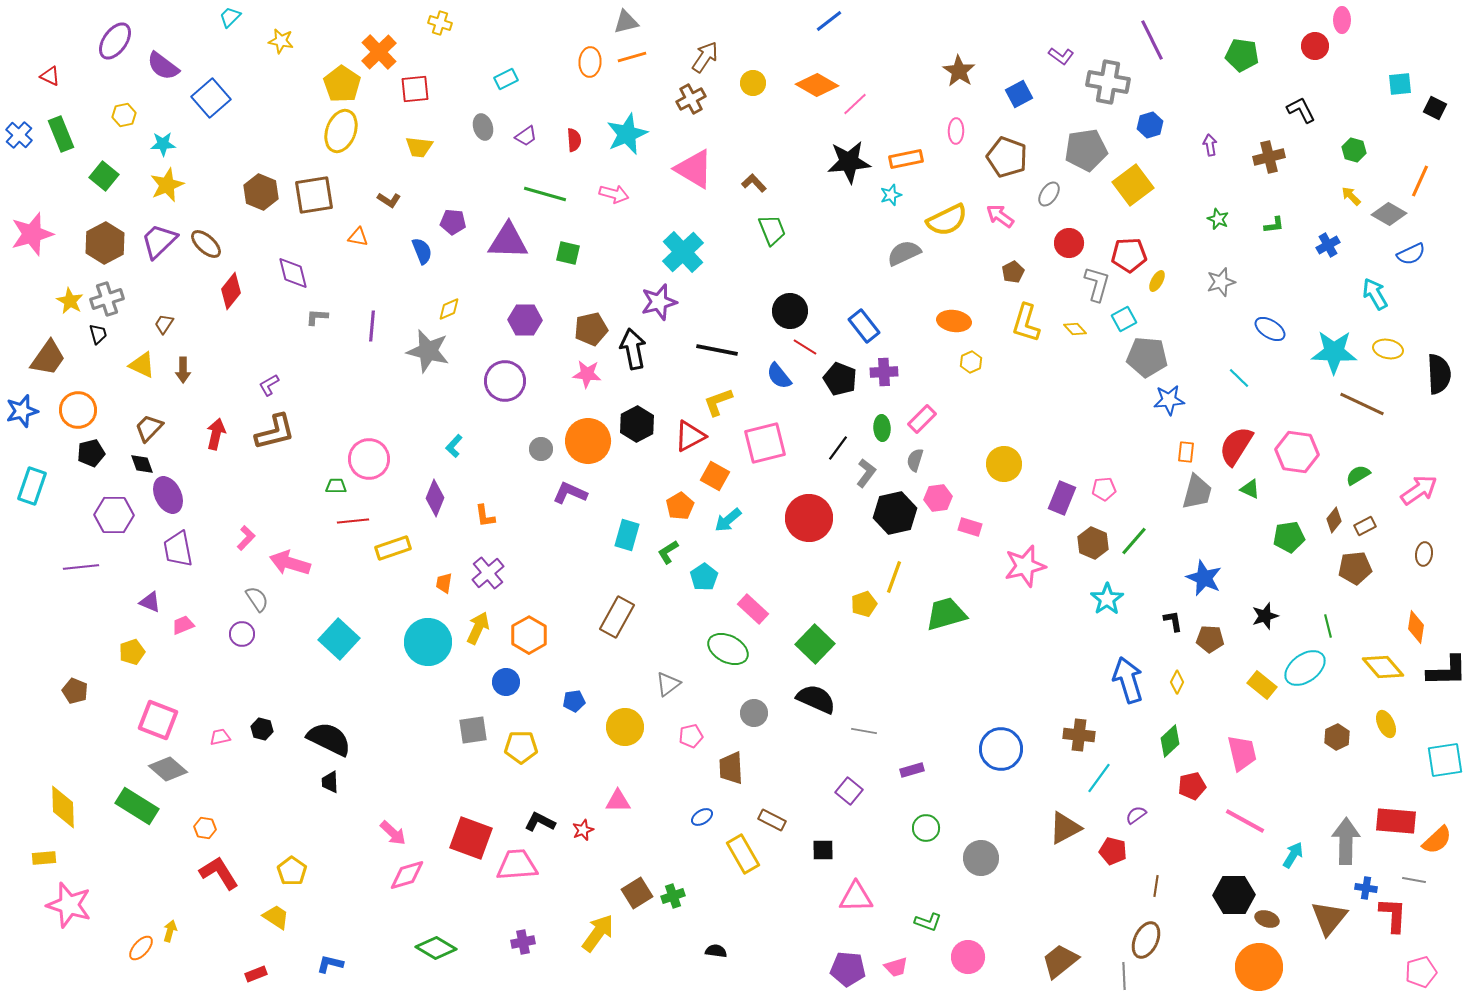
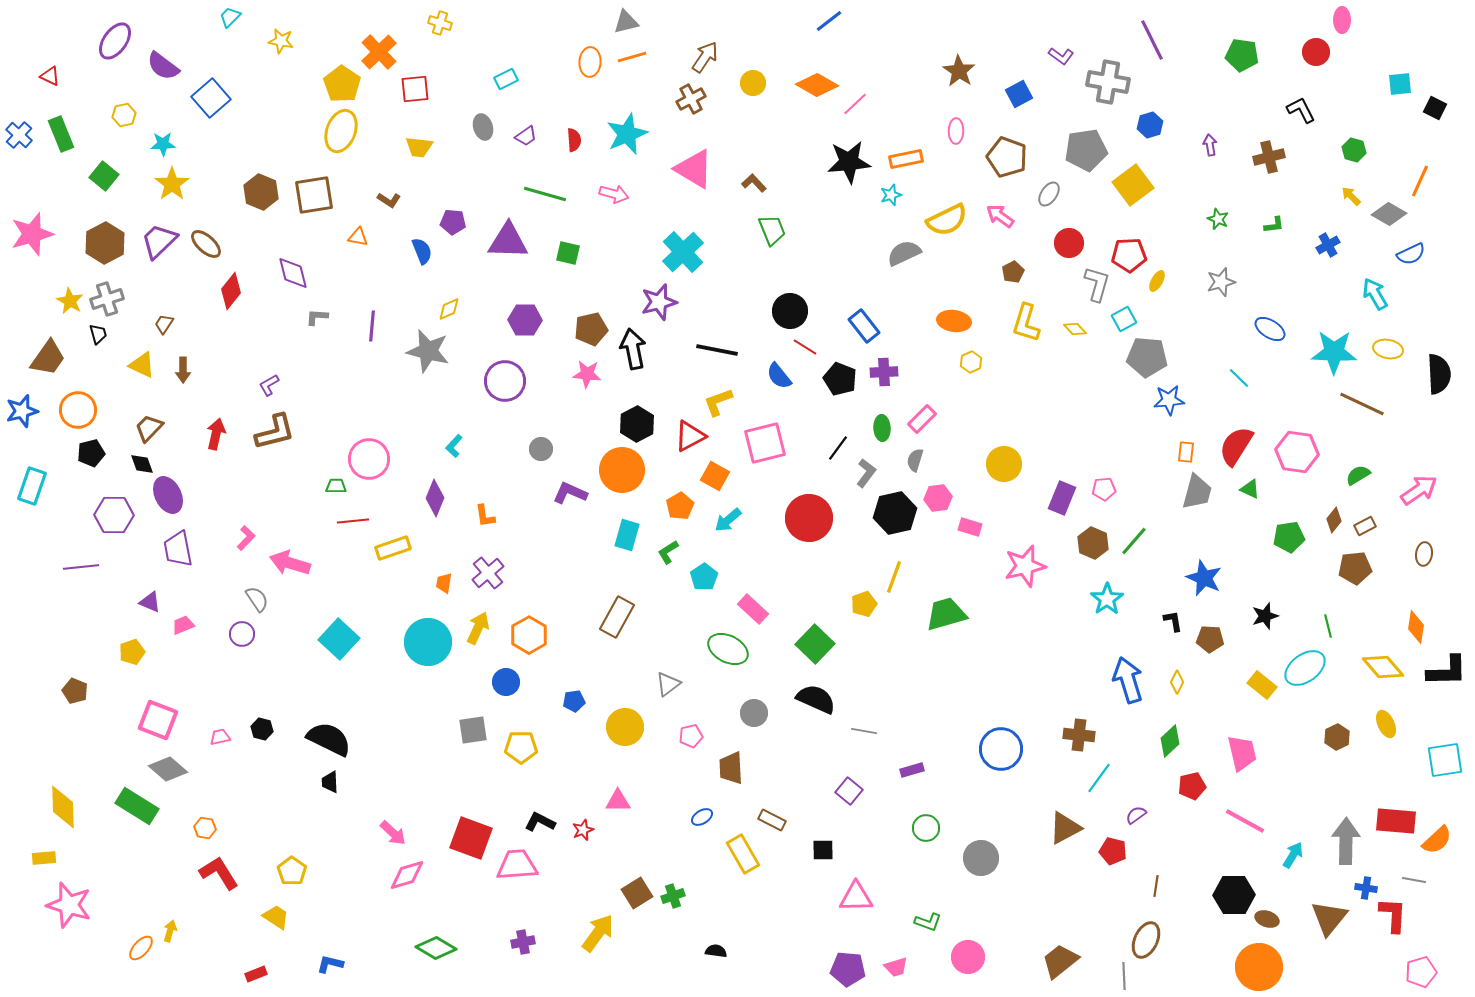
red circle at (1315, 46): moved 1 px right, 6 px down
yellow star at (167, 185): moved 5 px right, 1 px up; rotated 12 degrees counterclockwise
orange circle at (588, 441): moved 34 px right, 29 px down
